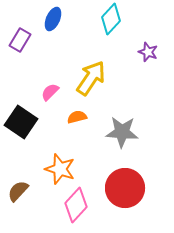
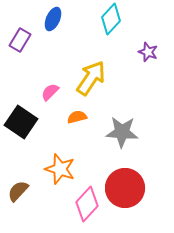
pink diamond: moved 11 px right, 1 px up
